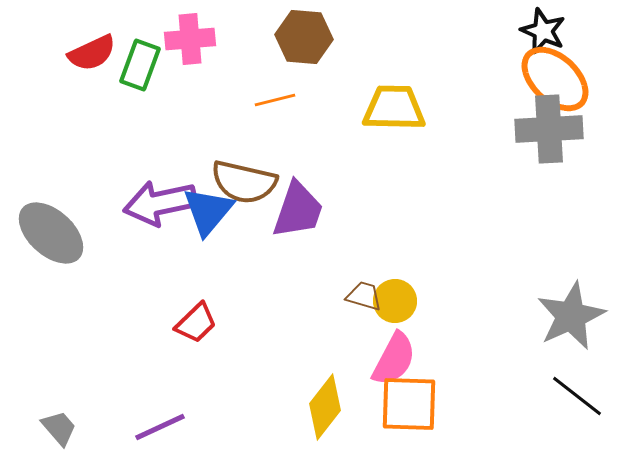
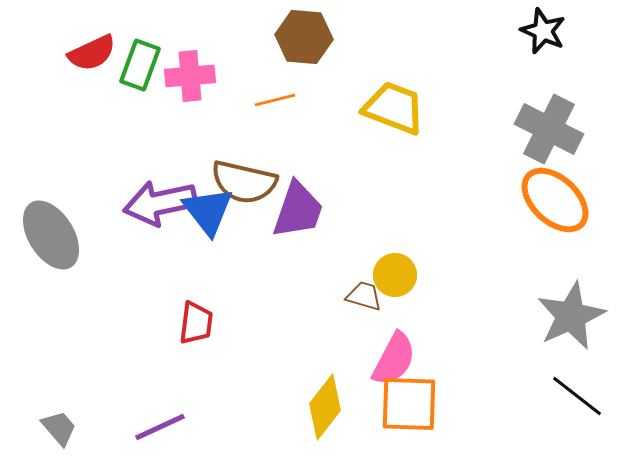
pink cross: moved 37 px down
orange ellipse: moved 121 px down
yellow trapezoid: rotated 20 degrees clockwise
gray cross: rotated 30 degrees clockwise
blue triangle: rotated 18 degrees counterclockwise
gray ellipse: moved 2 px down; rotated 16 degrees clockwise
yellow circle: moved 26 px up
red trapezoid: rotated 39 degrees counterclockwise
